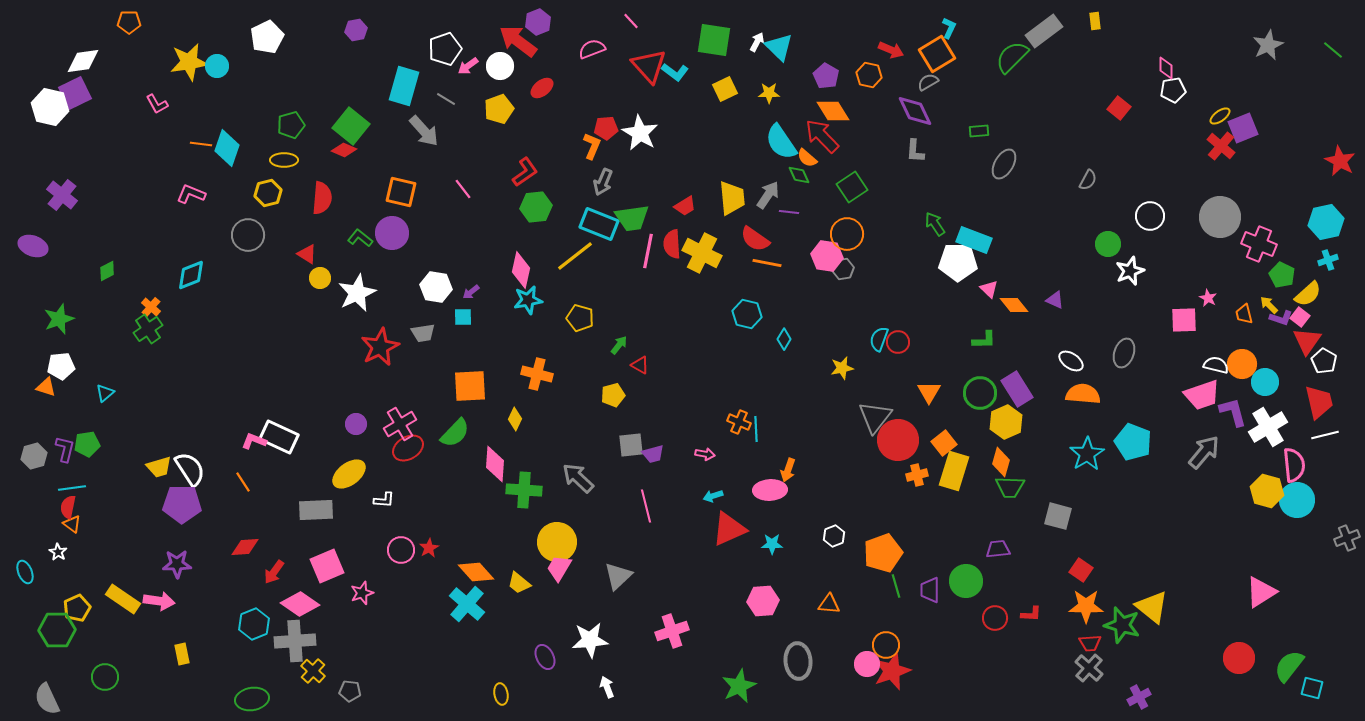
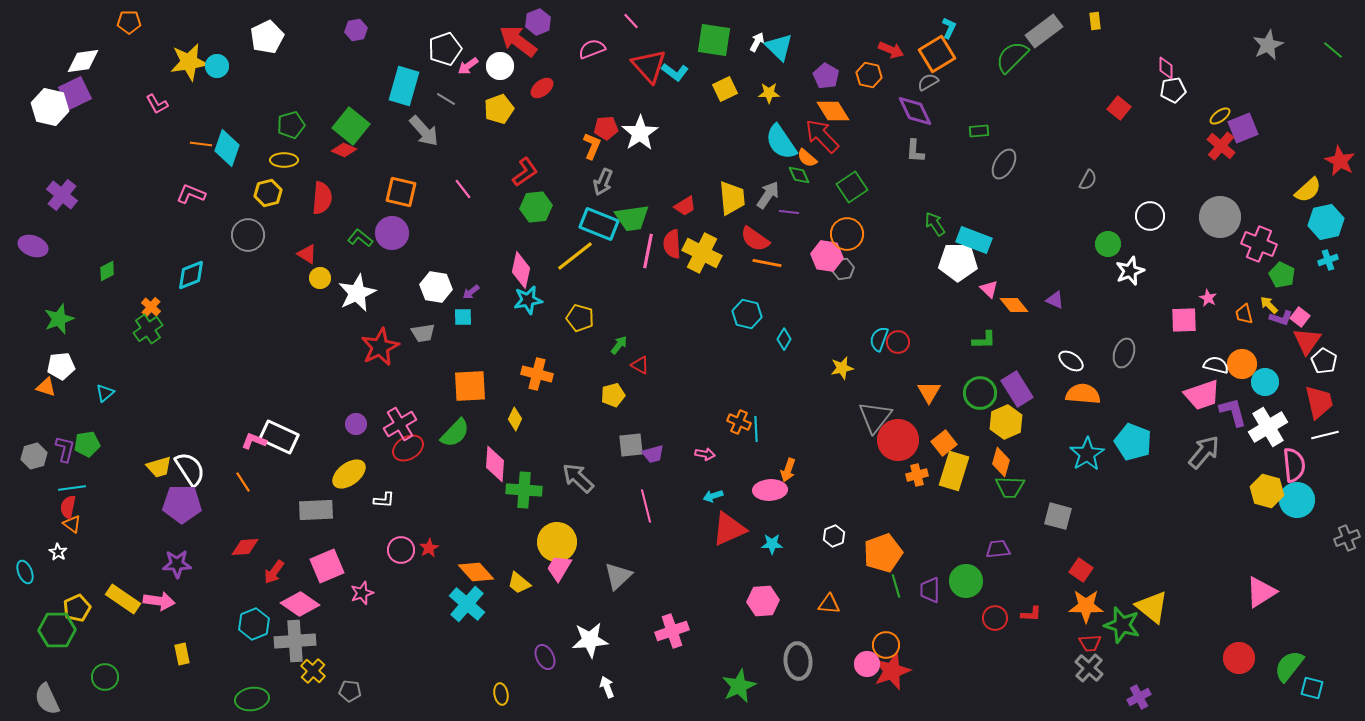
white star at (640, 133): rotated 9 degrees clockwise
yellow semicircle at (1308, 294): moved 104 px up
